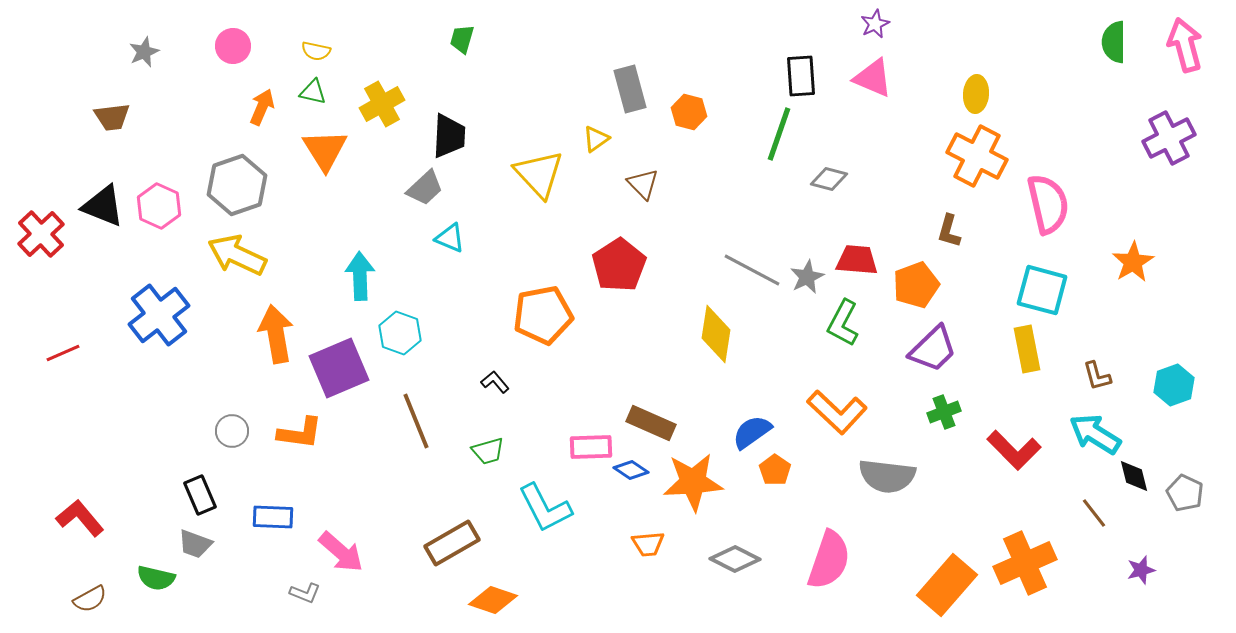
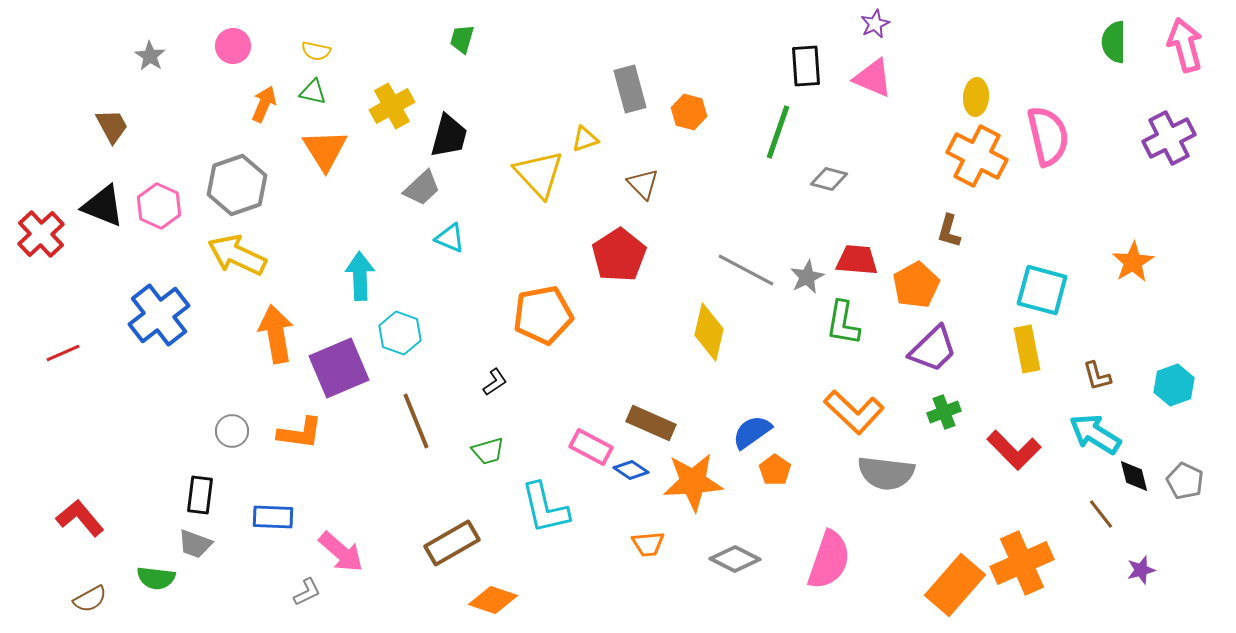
gray star at (144, 52): moved 6 px right, 4 px down; rotated 16 degrees counterclockwise
black rectangle at (801, 76): moved 5 px right, 10 px up
yellow ellipse at (976, 94): moved 3 px down
yellow cross at (382, 104): moved 10 px right, 2 px down
orange arrow at (262, 107): moved 2 px right, 3 px up
brown trapezoid at (112, 117): moved 9 px down; rotated 111 degrees counterclockwise
green line at (779, 134): moved 1 px left, 2 px up
black trapezoid at (449, 136): rotated 12 degrees clockwise
yellow triangle at (596, 139): moved 11 px left; rotated 16 degrees clockwise
gray trapezoid at (425, 188): moved 3 px left
pink semicircle at (1048, 204): moved 68 px up
red pentagon at (619, 265): moved 10 px up
gray line at (752, 270): moved 6 px left
orange pentagon at (916, 285): rotated 9 degrees counterclockwise
green L-shape at (843, 323): rotated 18 degrees counterclockwise
yellow diamond at (716, 334): moved 7 px left, 2 px up; rotated 4 degrees clockwise
black L-shape at (495, 382): rotated 96 degrees clockwise
orange L-shape at (837, 412): moved 17 px right
pink rectangle at (591, 447): rotated 30 degrees clockwise
gray semicircle at (887, 476): moved 1 px left, 3 px up
gray pentagon at (1185, 493): moved 12 px up
black rectangle at (200, 495): rotated 30 degrees clockwise
cyan L-shape at (545, 508): rotated 14 degrees clockwise
brown line at (1094, 513): moved 7 px right, 1 px down
orange cross at (1025, 563): moved 3 px left
green semicircle at (156, 578): rotated 6 degrees counterclockwise
orange rectangle at (947, 585): moved 8 px right
gray L-shape at (305, 593): moved 2 px right, 1 px up; rotated 48 degrees counterclockwise
